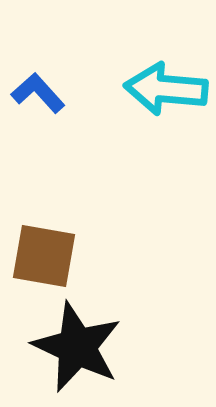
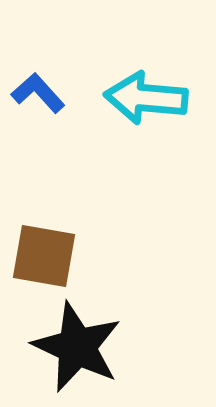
cyan arrow: moved 20 px left, 9 px down
